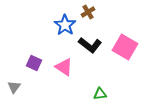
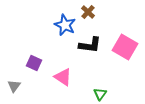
brown cross: rotated 16 degrees counterclockwise
blue star: rotated 10 degrees counterclockwise
black L-shape: rotated 30 degrees counterclockwise
pink triangle: moved 1 px left, 10 px down
gray triangle: moved 1 px up
green triangle: rotated 48 degrees counterclockwise
